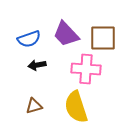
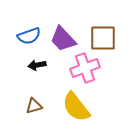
purple trapezoid: moved 3 px left, 5 px down
blue semicircle: moved 3 px up
pink cross: moved 1 px left, 1 px up; rotated 24 degrees counterclockwise
yellow semicircle: rotated 20 degrees counterclockwise
